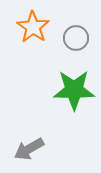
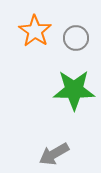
orange star: moved 2 px right, 4 px down
gray arrow: moved 25 px right, 5 px down
